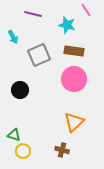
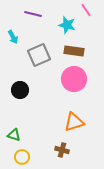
orange triangle: rotated 25 degrees clockwise
yellow circle: moved 1 px left, 6 px down
